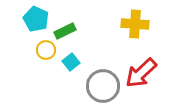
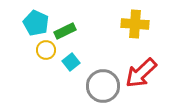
cyan pentagon: moved 4 px down
